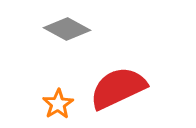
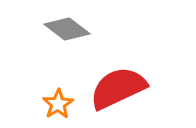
gray diamond: rotated 9 degrees clockwise
